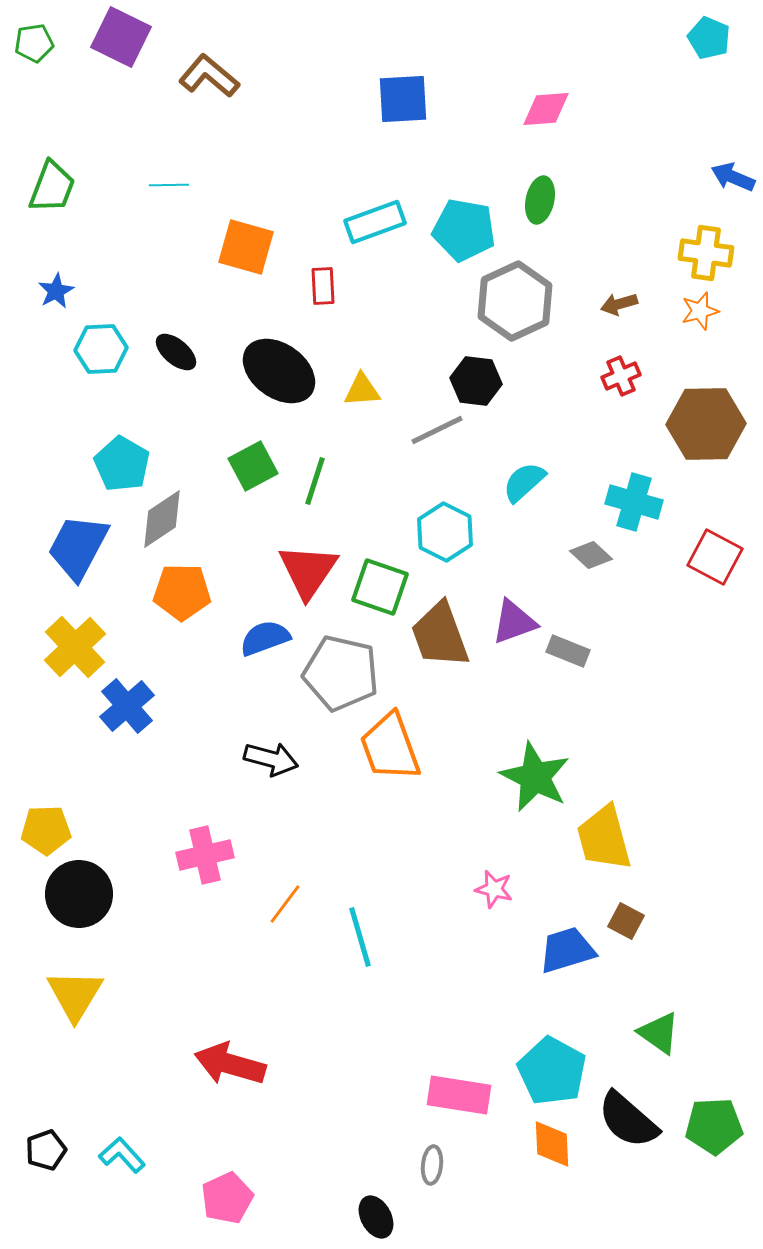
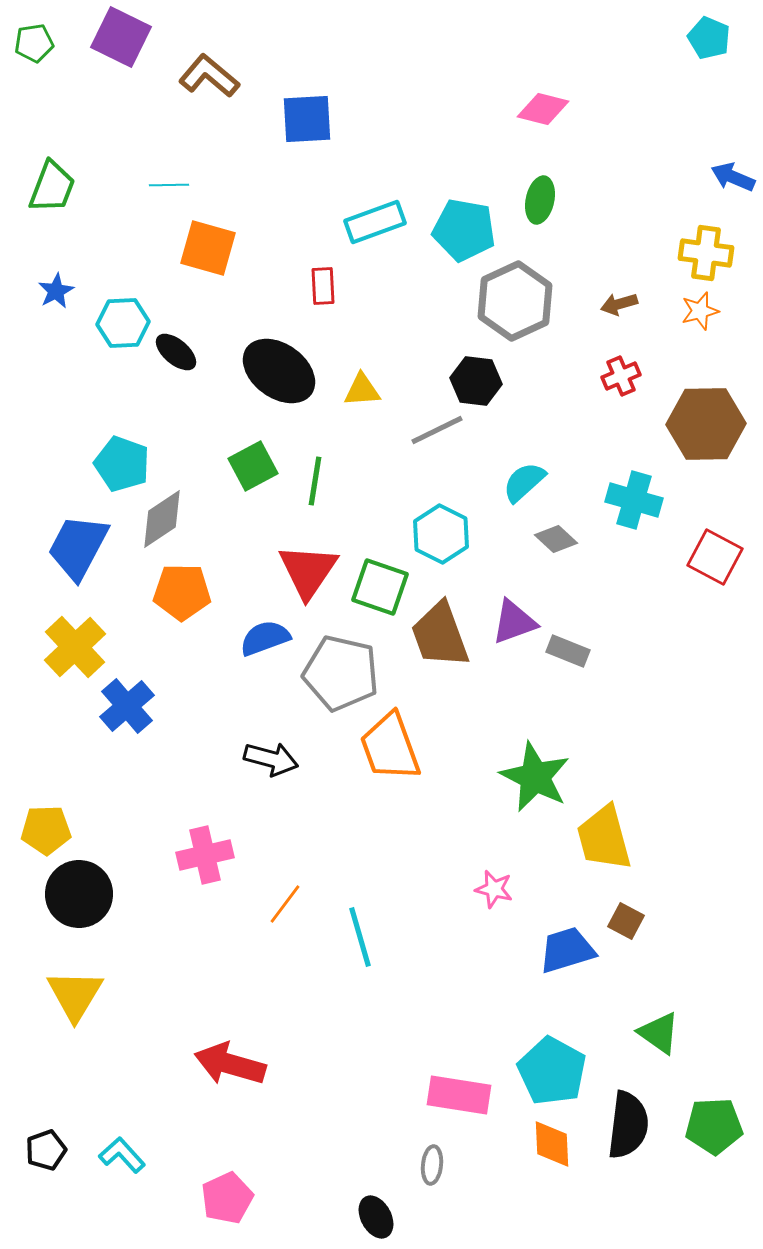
blue square at (403, 99): moved 96 px left, 20 px down
pink diamond at (546, 109): moved 3 px left; rotated 18 degrees clockwise
orange square at (246, 247): moved 38 px left, 1 px down
cyan hexagon at (101, 349): moved 22 px right, 26 px up
cyan pentagon at (122, 464): rotated 10 degrees counterclockwise
green line at (315, 481): rotated 9 degrees counterclockwise
cyan cross at (634, 502): moved 2 px up
cyan hexagon at (445, 532): moved 4 px left, 2 px down
gray diamond at (591, 555): moved 35 px left, 16 px up
black semicircle at (628, 1120): moved 5 px down; rotated 124 degrees counterclockwise
